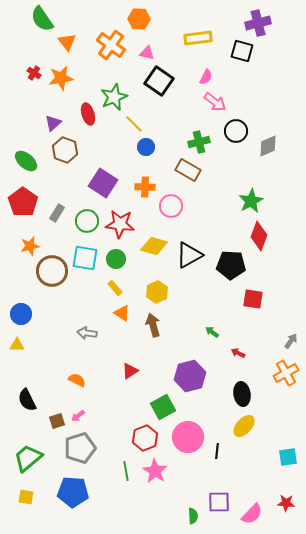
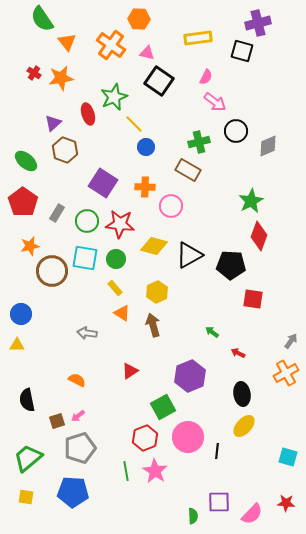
purple hexagon at (190, 376): rotated 8 degrees counterclockwise
black semicircle at (27, 400): rotated 15 degrees clockwise
cyan square at (288, 457): rotated 24 degrees clockwise
